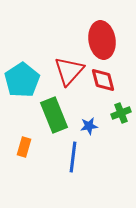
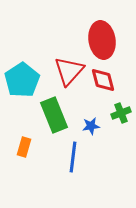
blue star: moved 2 px right
